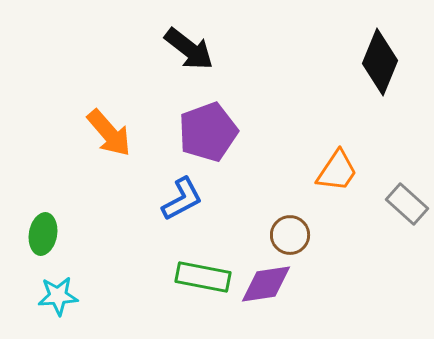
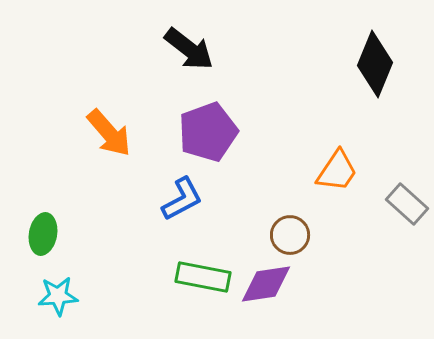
black diamond: moved 5 px left, 2 px down
